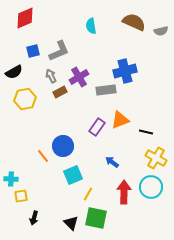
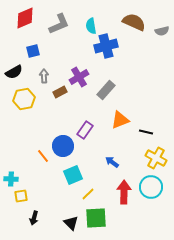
gray semicircle: moved 1 px right
gray L-shape: moved 27 px up
blue cross: moved 19 px left, 25 px up
gray arrow: moved 7 px left; rotated 24 degrees clockwise
gray rectangle: rotated 42 degrees counterclockwise
yellow hexagon: moved 1 px left
purple rectangle: moved 12 px left, 3 px down
yellow line: rotated 16 degrees clockwise
green square: rotated 15 degrees counterclockwise
